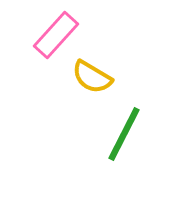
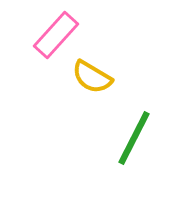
green line: moved 10 px right, 4 px down
